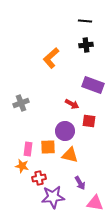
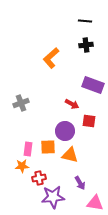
orange star: rotated 16 degrees counterclockwise
